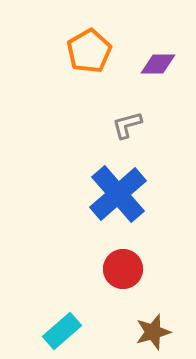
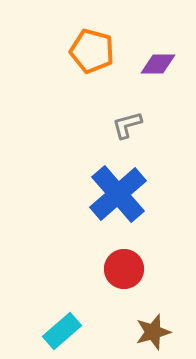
orange pentagon: moved 3 px right; rotated 27 degrees counterclockwise
red circle: moved 1 px right
